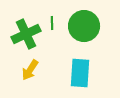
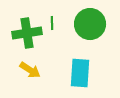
green circle: moved 6 px right, 2 px up
green cross: moved 1 px right, 1 px up; rotated 16 degrees clockwise
yellow arrow: rotated 90 degrees counterclockwise
